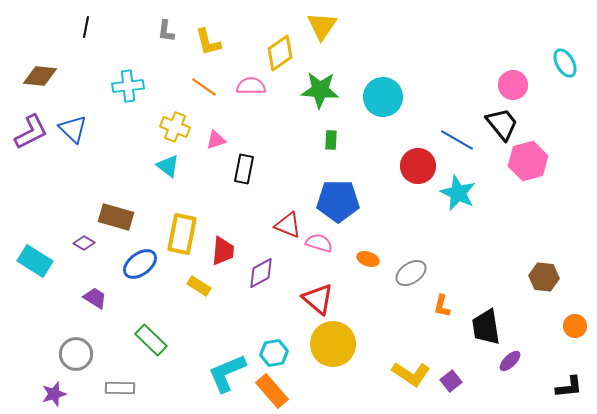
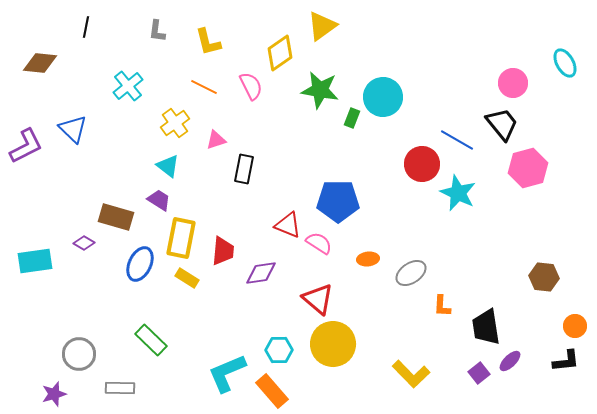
yellow triangle at (322, 26): rotated 20 degrees clockwise
gray L-shape at (166, 31): moved 9 px left
brown diamond at (40, 76): moved 13 px up
pink circle at (513, 85): moved 2 px up
cyan cross at (128, 86): rotated 32 degrees counterclockwise
pink semicircle at (251, 86): rotated 64 degrees clockwise
orange line at (204, 87): rotated 8 degrees counterclockwise
green star at (320, 90): rotated 6 degrees clockwise
yellow cross at (175, 127): moved 4 px up; rotated 32 degrees clockwise
purple L-shape at (31, 132): moved 5 px left, 14 px down
green rectangle at (331, 140): moved 21 px right, 22 px up; rotated 18 degrees clockwise
pink hexagon at (528, 161): moved 7 px down
red circle at (418, 166): moved 4 px right, 2 px up
yellow rectangle at (182, 234): moved 1 px left, 4 px down
pink semicircle at (319, 243): rotated 16 degrees clockwise
orange ellipse at (368, 259): rotated 25 degrees counterclockwise
cyan rectangle at (35, 261): rotated 40 degrees counterclockwise
blue ellipse at (140, 264): rotated 28 degrees counterclockwise
purple diamond at (261, 273): rotated 20 degrees clockwise
yellow rectangle at (199, 286): moved 12 px left, 8 px up
purple trapezoid at (95, 298): moved 64 px right, 98 px up
orange L-shape at (442, 306): rotated 10 degrees counterclockwise
cyan hexagon at (274, 353): moved 5 px right, 3 px up; rotated 8 degrees clockwise
gray circle at (76, 354): moved 3 px right
yellow L-shape at (411, 374): rotated 12 degrees clockwise
purple square at (451, 381): moved 28 px right, 8 px up
black L-shape at (569, 387): moved 3 px left, 26 px up
